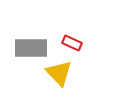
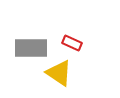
yellow triangle: rotated 12 degrees counterclockwise
